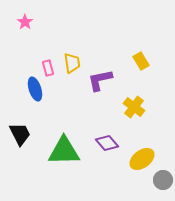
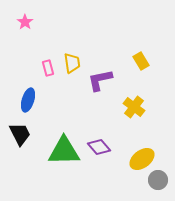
blue ellipse: moved 7 px left, 11 px down; rotated 35 degrees clockwise
purple diamond: moved 8 px left, 4 px down
gray circle: moved 5 px left
